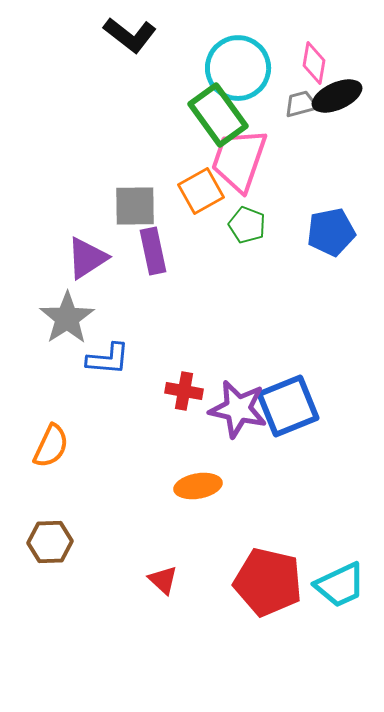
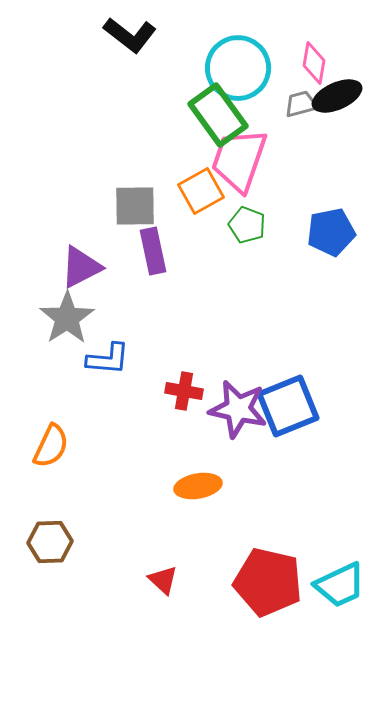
purple triangle: moved 6 px left, 9 px down; rotated 6 degrees clockwise
